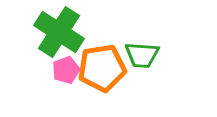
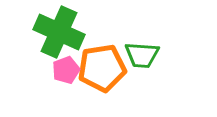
green cross: rotated 9 degrees counterclockwise
